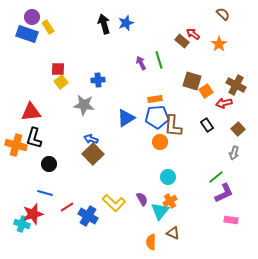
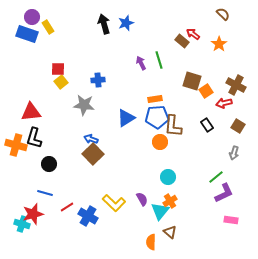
brown square at (238, 129): moved 3 px up; rotated 16 degrees counterclockwise
brown triangle at (173, 233): moved 3 px left, 1 px up; rotated 16 degrees clockwise
